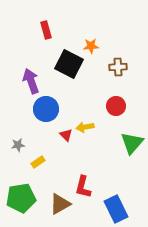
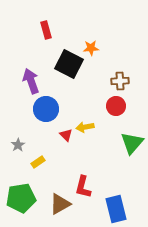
orange star: moved 2 px down
brown cross: moved 2 px right, 14 px down
gray star: rotated 24 degrees counterclockwise
blue rectangle: rotated 12 degrees clockwise
